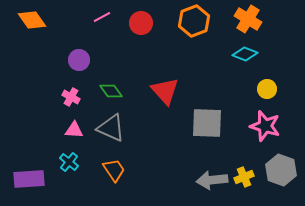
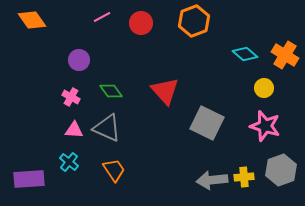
orange cross: moved 37 px right, 36 px down
cyan diamond: rotated 20 degrees clockwise
yellow circle: moved 3 px left, 1 px up
gray square: rotated 24 degrees clockwise
gray triangle: moved 4 px left
gray hexagon: rotated 20 degrees clockwise
yellow cross: rotated 18 degrees clockwise
